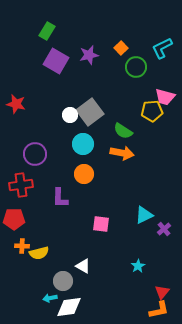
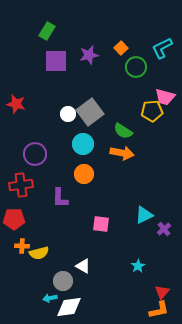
purple square: rotated 30 degrees counterclockwise
white circle: moved 2 px left, 1 px up
